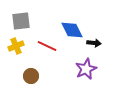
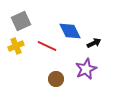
gray square: rotated 18 degrees counterclockwise
blue diamond: moved 2 px left, 1 px down
black arrow: rotated 32 degrees counterclockwise
brown circle: moved 25 px right, 3 px down
